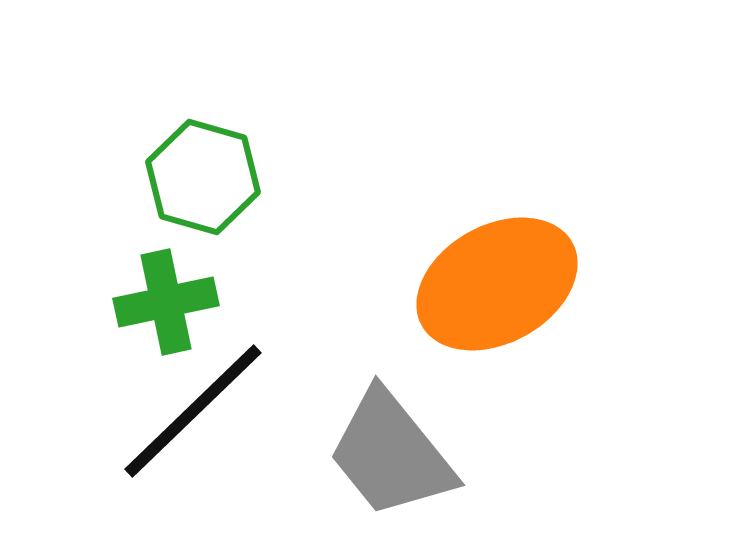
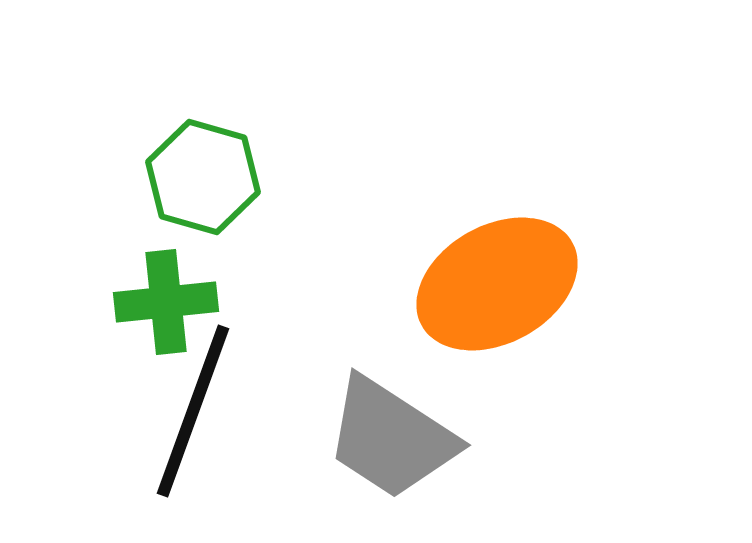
green cross: rotated 6 degrees clockwise
black line: rotated 26 degrees counterclockwise
gray trapezoid: moved 16 px up; rotated 18 degrees counterclockwise
